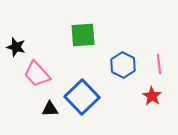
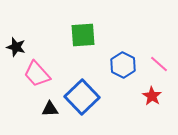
pink line: rotated 42 degrees counterclockwise
